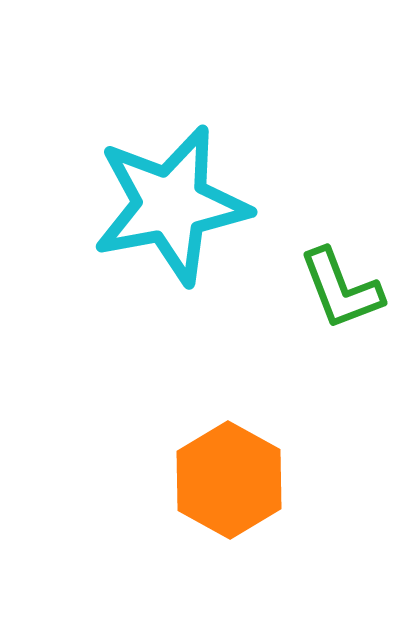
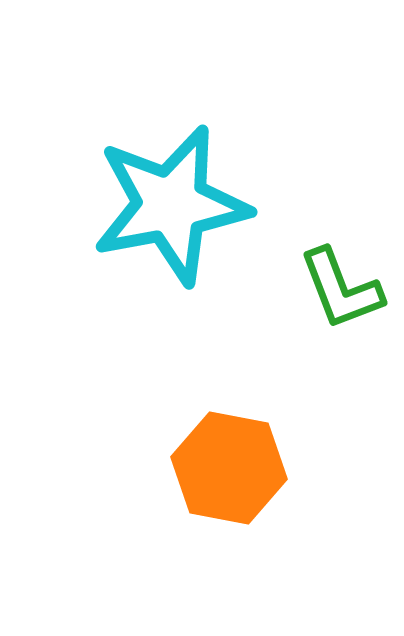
orange hexagon: moved 12 px up; rotated 18 degrees counterclockwise
